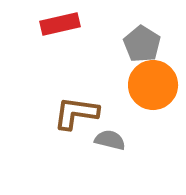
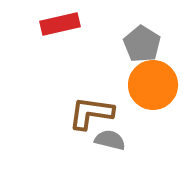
brown L-shape: moved 15 px right
